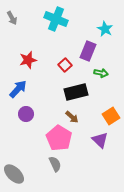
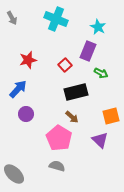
cyan star: moved 7 px left, 2 px up
green arrow: rotated 16 degrees clockwise
orange square: rotated 18 degrees clockwise
gray semicircle: moved 2 px right, 2 px down; rotated 49 degrees counterclockwise
